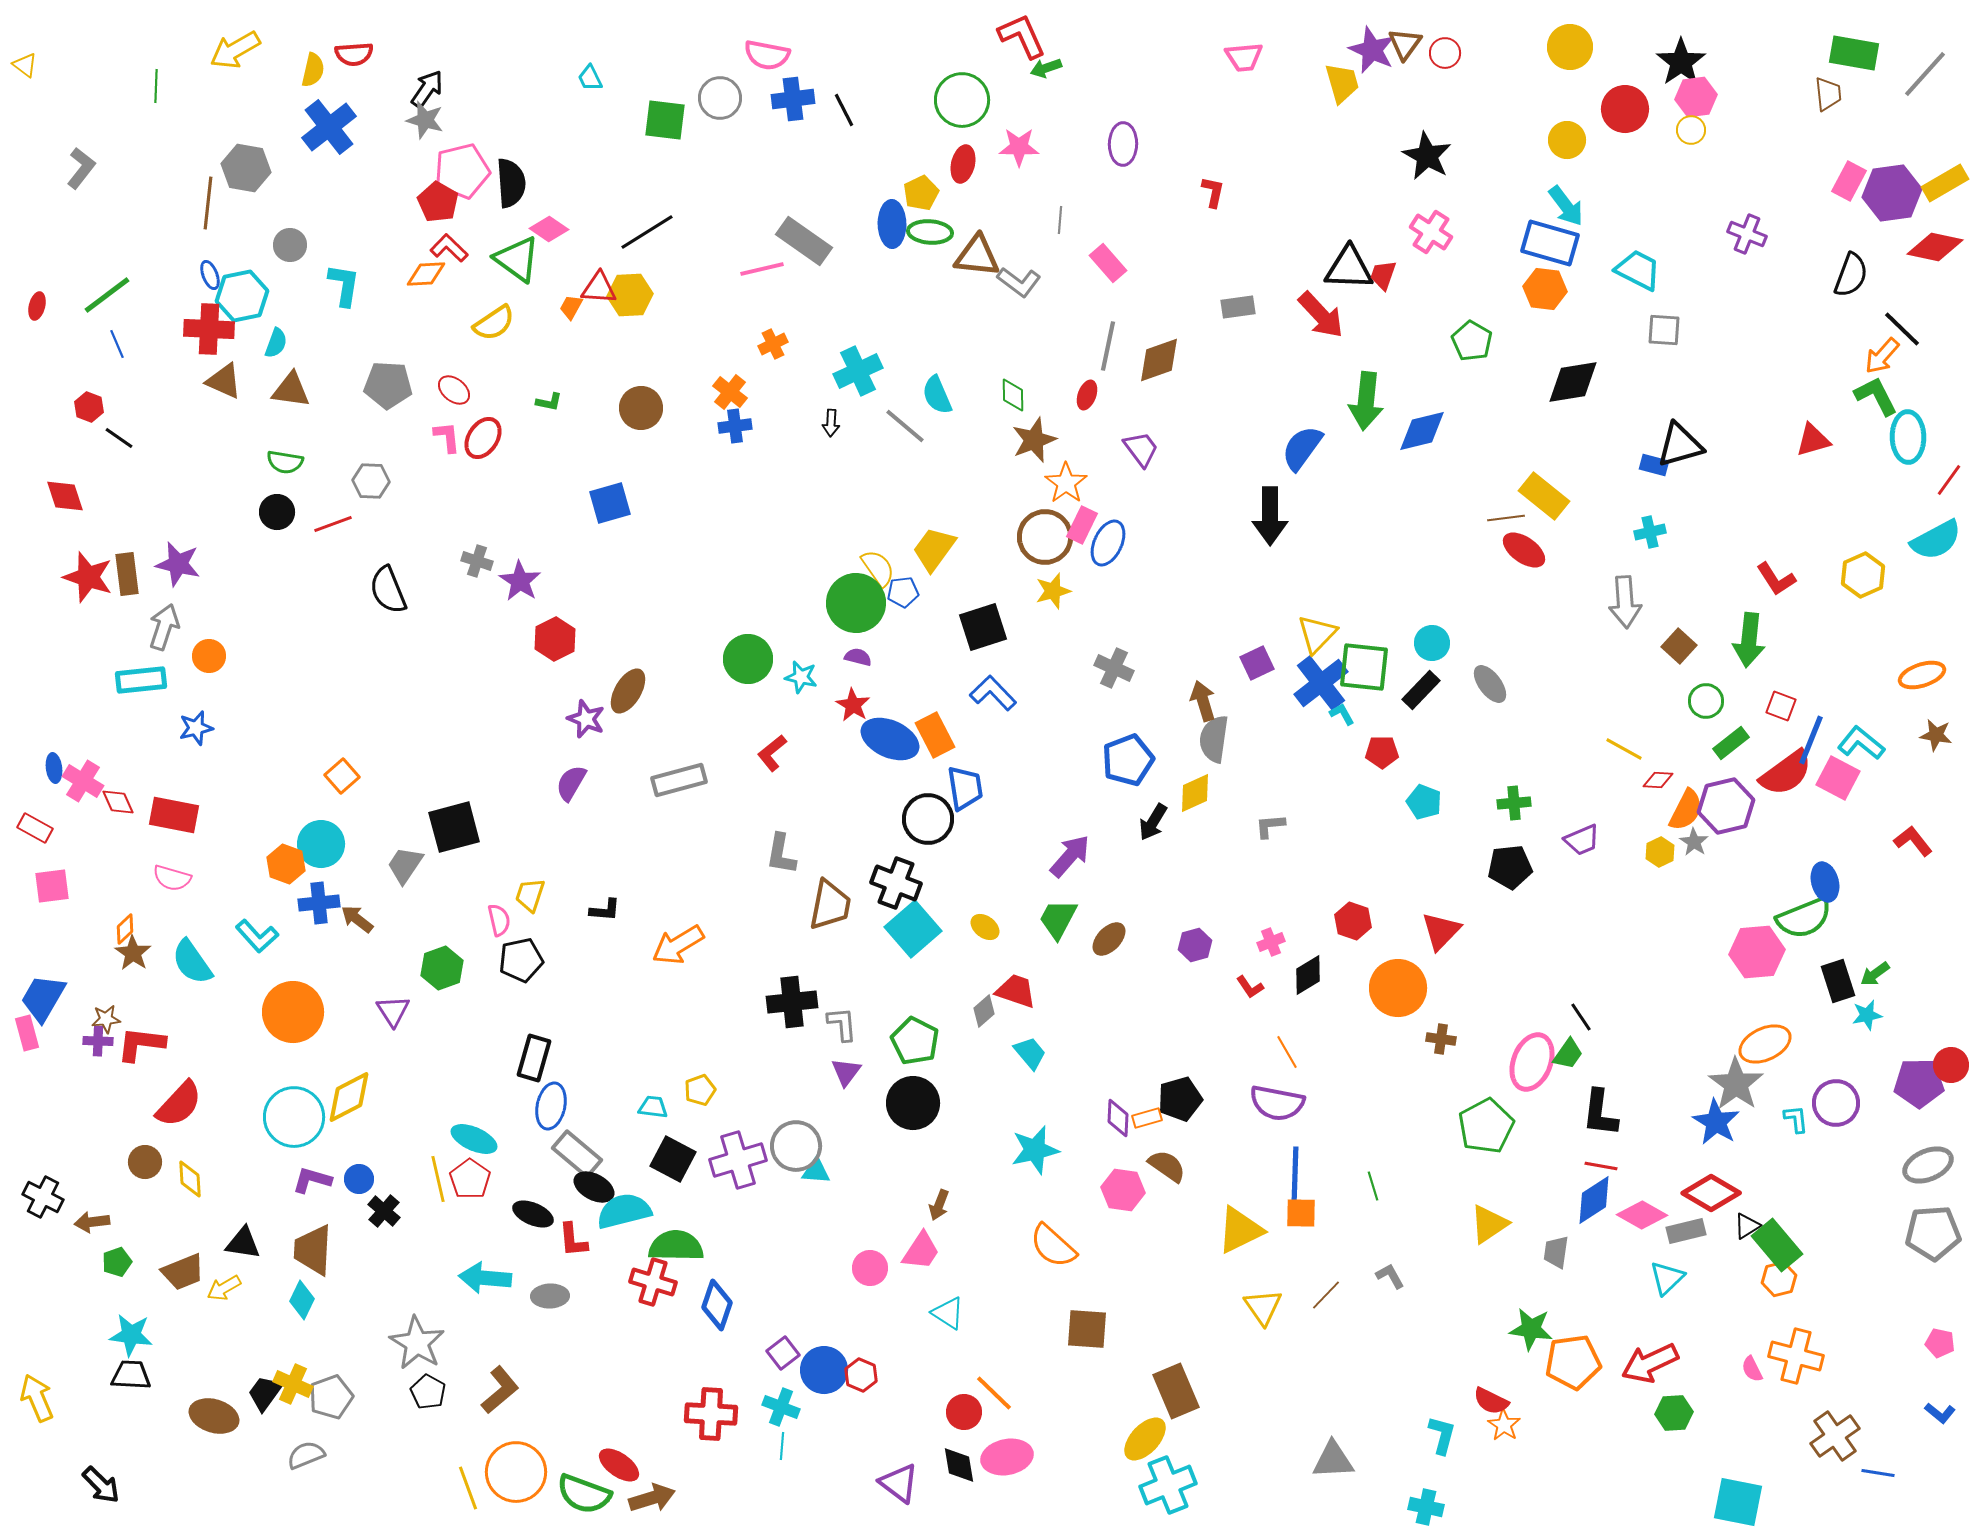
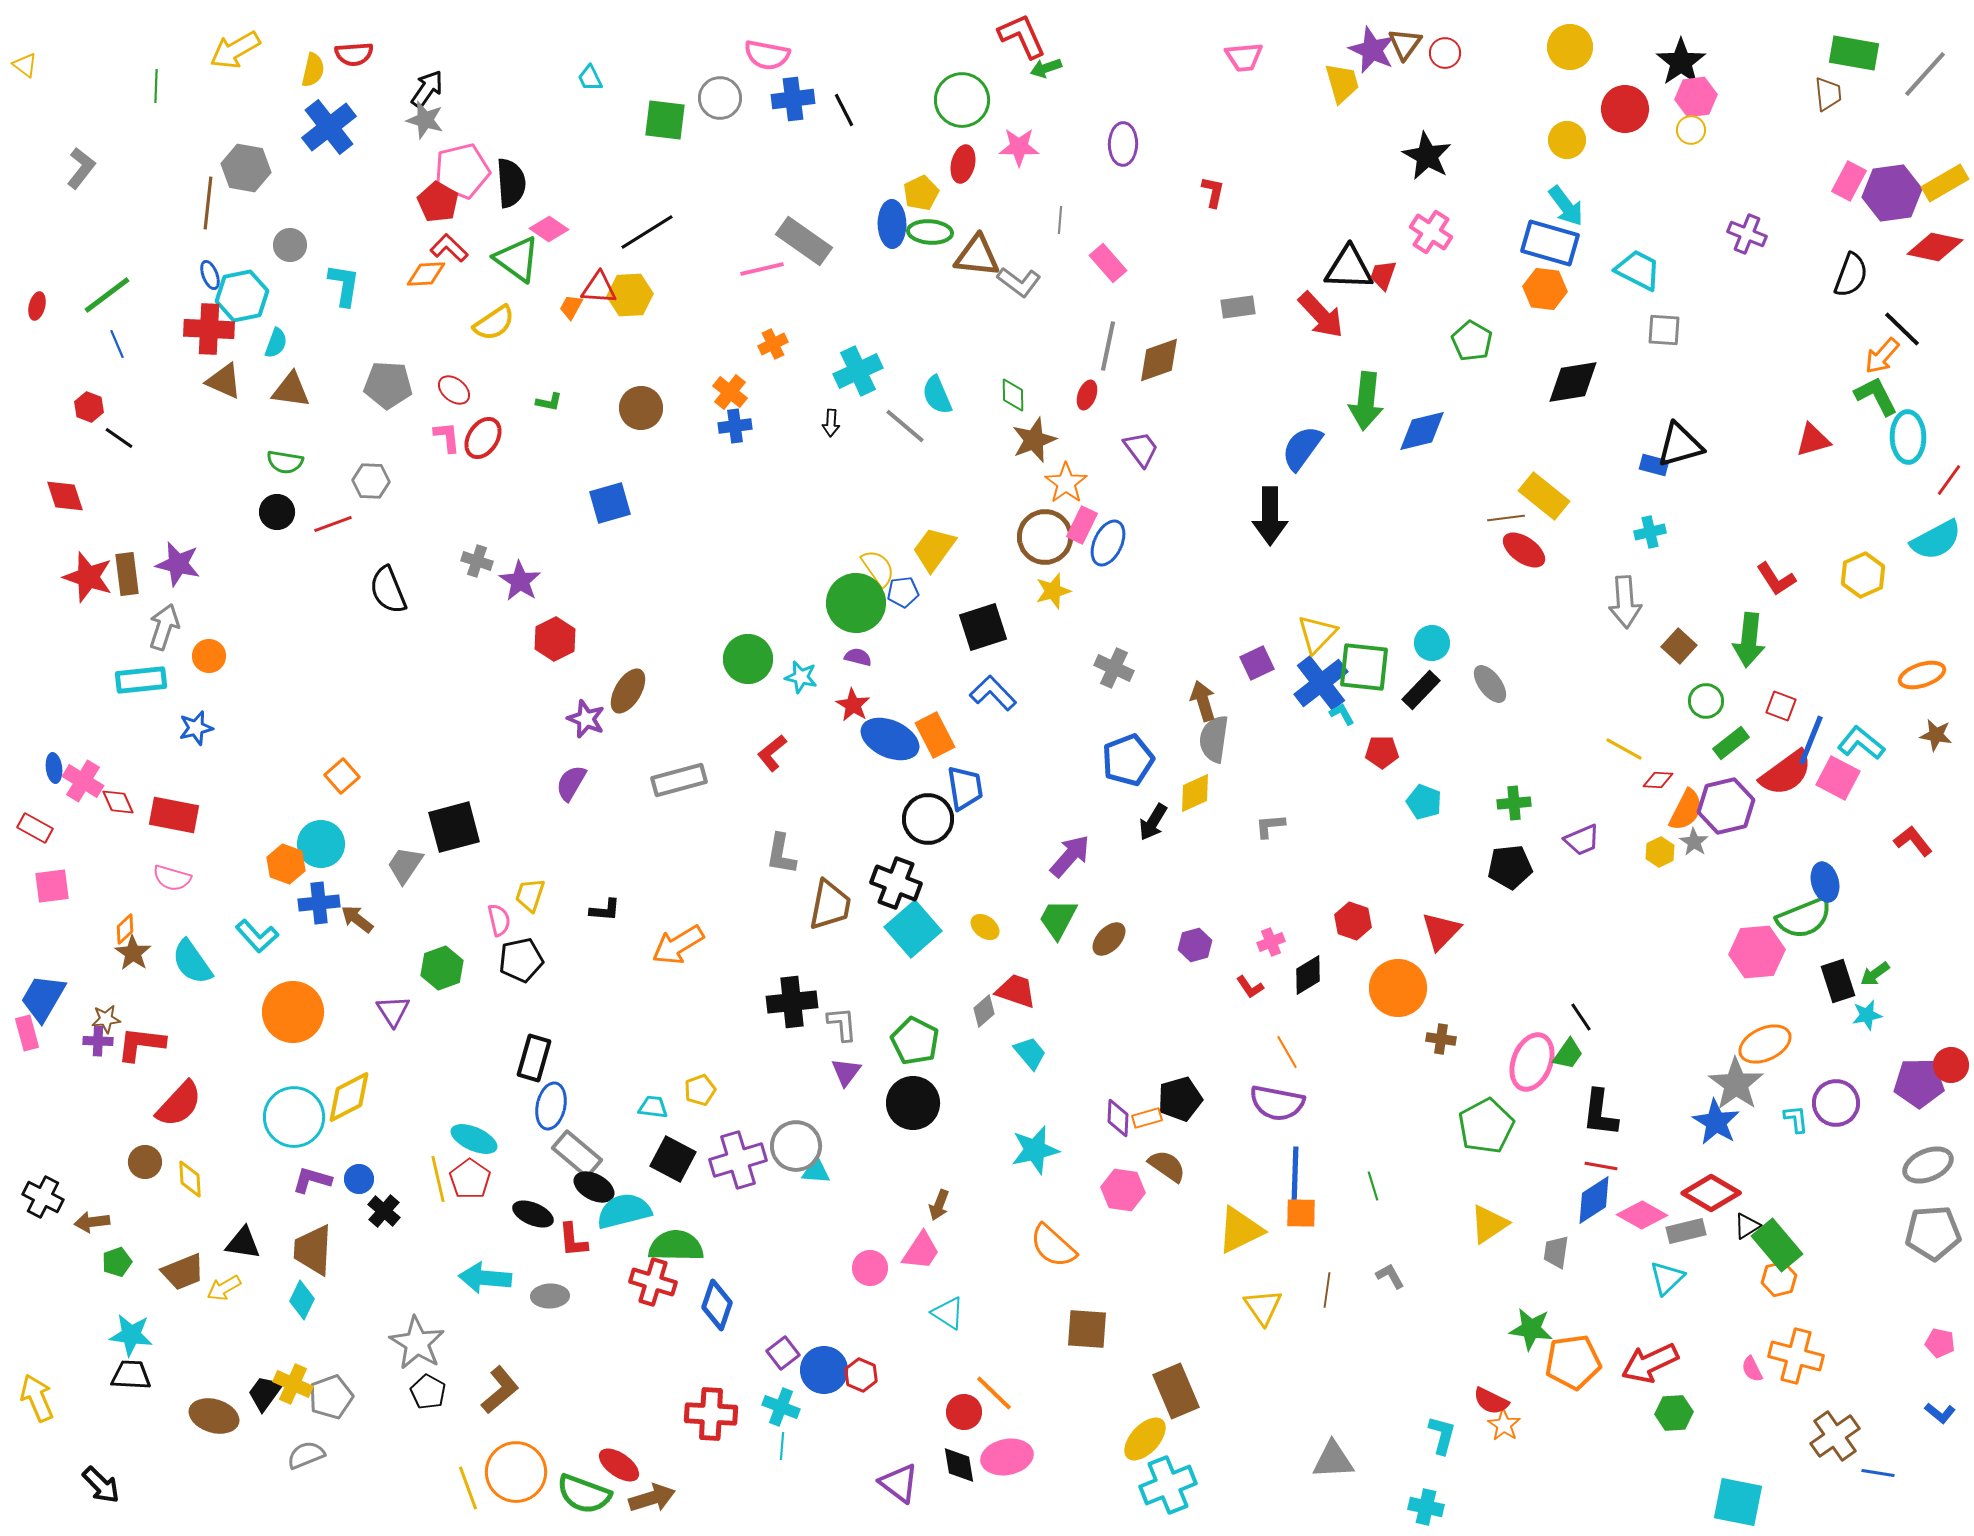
brown line at (1326, 1295): moved 1 px right, 5 px up; rotated 36 degrees counterclockwise
